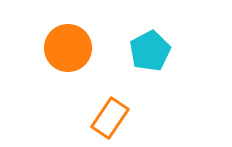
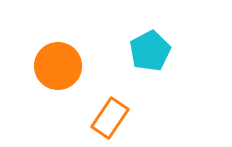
orange circle: moved 10 px left, 18 px down
